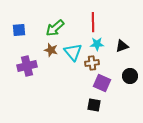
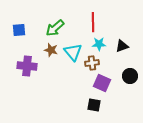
cyan star: moved 2 px right
purple cross: rotated 18 degrees clockwise
